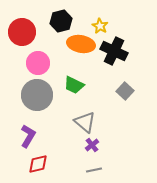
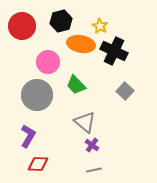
red circle: moved 6 px up
pink circle: moved 10 px right, 1 px up
green trapezoid: moved 2 px right; rotated 20 degrees clockwise
purple cross: rotated 16 degrees counterclockwise
red diamond: rotated 15 degrees clockwise
